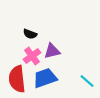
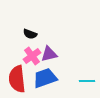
purple triangle: moved 3 px left, 3 px down
cyan line: rotated 42 degrees counterclockwise
